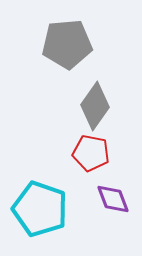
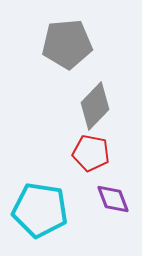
gray diamond: rotated 9 degrees clockwise
cyan pentagon: moved 1 px down; rotated 10 degrees counterclockwise
